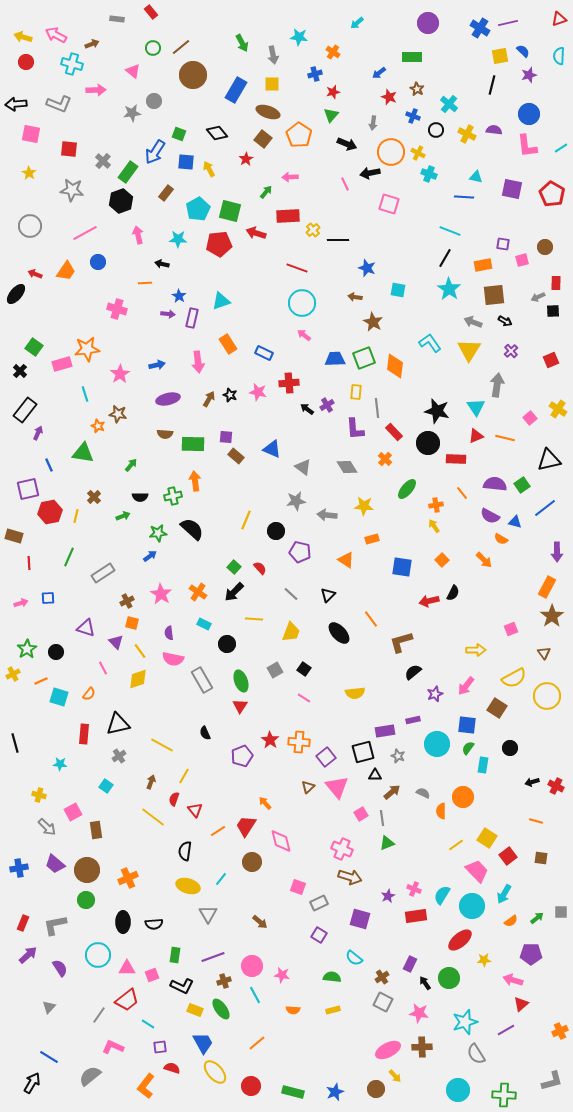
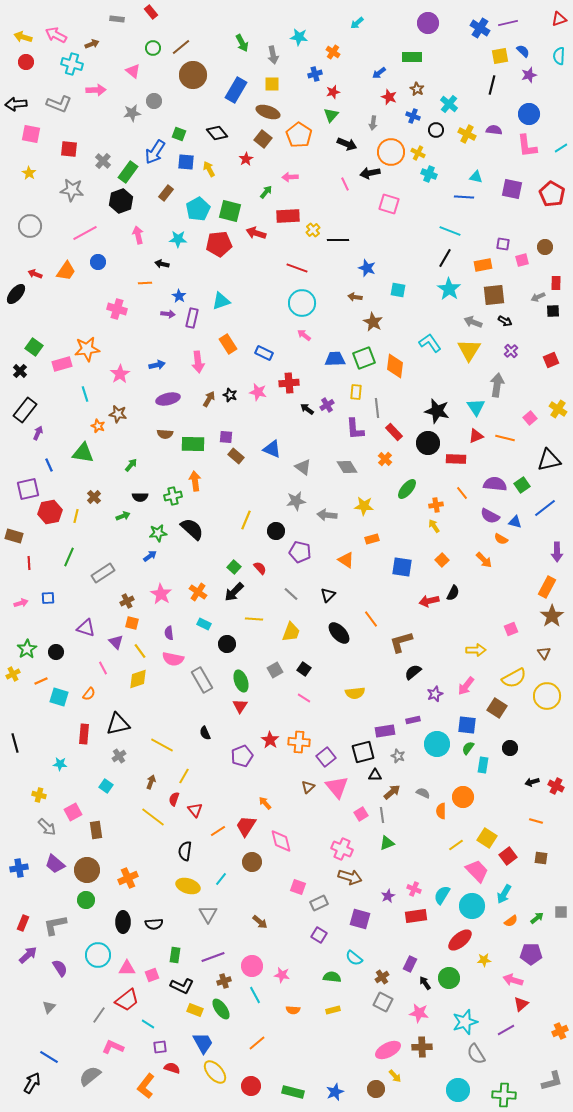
gray line at (382, 818): moved 3 px up
